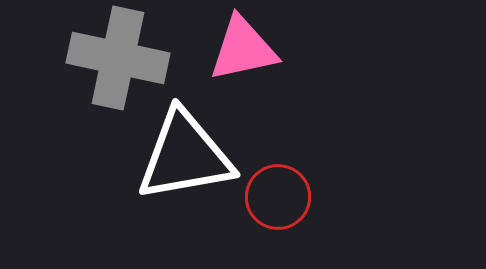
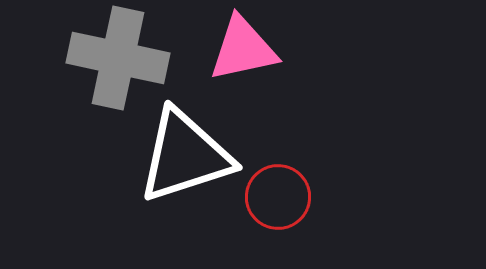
white triangle: rotated 8 degrees counterclockwise
